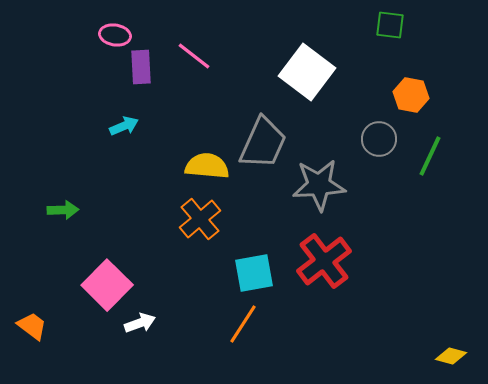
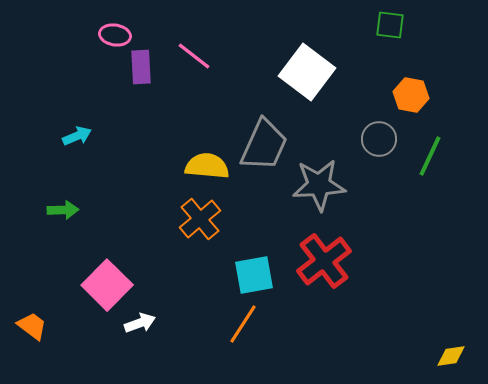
cyan arrow: moved 47 px left, 10 px down
gray trapezoid: moved 1 px right, 2 px down
cyan square: moved 2 px down
yellow diamond: rotated 24 degrees counterclockwise
